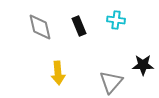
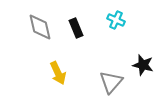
cyan cross: rotated 18 degrees clockwise
black rectangle: moved 3 px left, 2 px down
black star: rotated 15 degrees clockwise
yellow arrow: rotated 20 degrees counterclockwise
